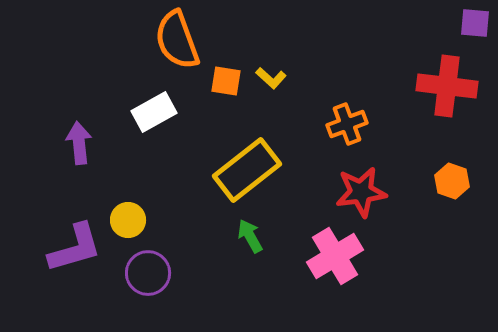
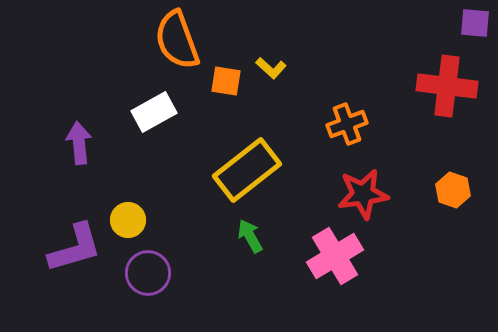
yellow L-shape: moved 10 px up
orange hexagon: moved 1 px right, 9 px down
red star: moved 2 px right, 2 px down
